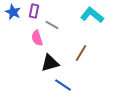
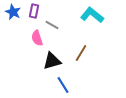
black triangle: moved 2 px right, 2 px up
blue line: rotated 24 degrees clockwise
